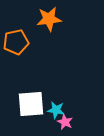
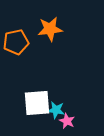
orange star: moved 1 px right, 10 px down
white square: moved 6 px right, 1 px up
pink star: moved 2 px right, 1 px up
